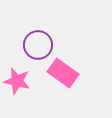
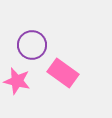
purple circle: moved 6 px left
